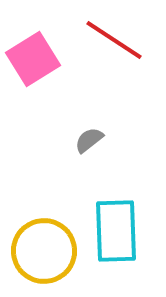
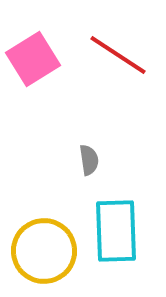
red line: moved 4 px right, 15 px down
gray semicircle: moved 20 px down; rotated 120 degrees clockwise
